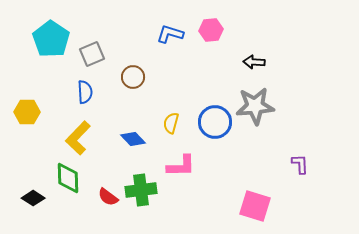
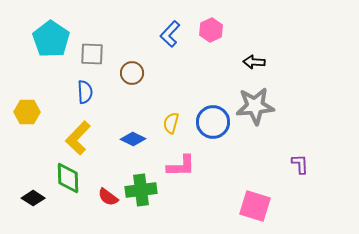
pink hexagon: rotated 20 degrees counterclockwise
blue L-shape: rotated 64 degrees counterclockwise
gray square: rotated 25 degrees clockwise
brown circle: moved 1 px left, 4 px up
blue circle: moved 2 px left
blue diamond: rotated 20 degrees counterclockwise
